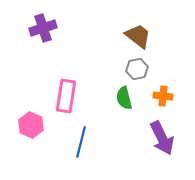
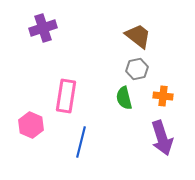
purple arrow: rotated 8 degrees clockwise
